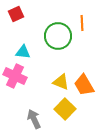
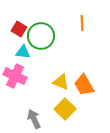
red square: moved 3 px right, 15 px down; rotated 35 degrees counterclockwise
green circle: moved 17 px left
